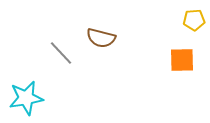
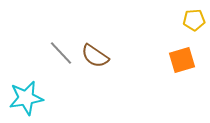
brown semicircle: moved 6 px left, 18 px down; rotated 20 degrees clockwise
orange square: rotated 16 degrees counterclockwise
